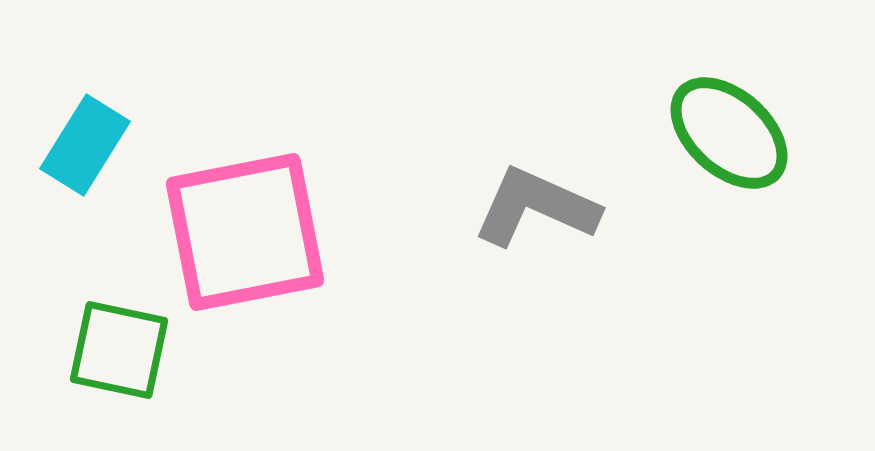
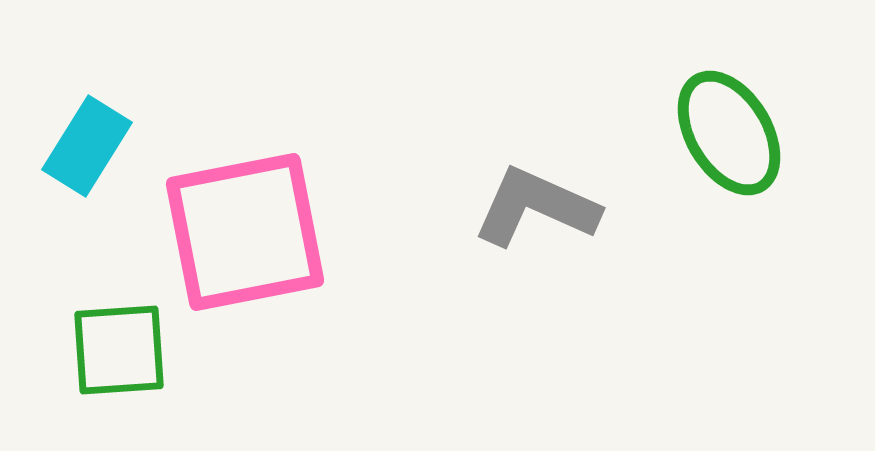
green ellipse: rotated 17 degrees clockwise
cyan rectangle: moved 2 px right, 1 px down
green square: rotated 16 degrees counterclockwise
